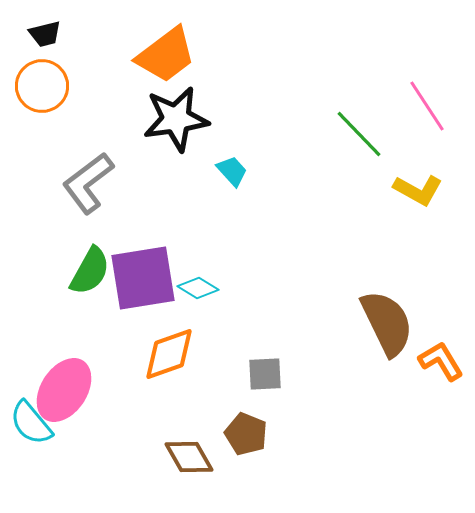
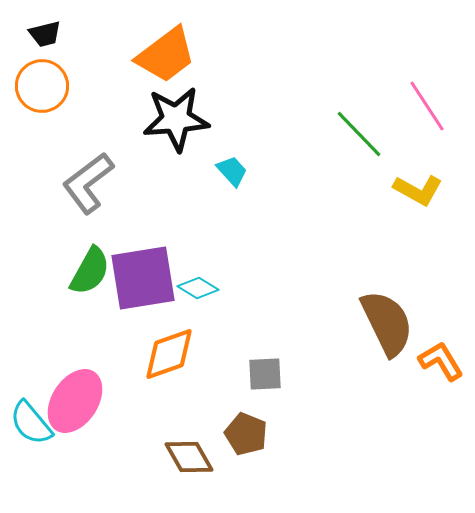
black star: rotated 4 degrees clockwise
pink ellipse: moved 11 px right, 11 px down
